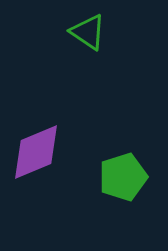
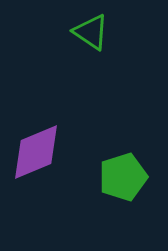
green triangle: moved 3 px right
